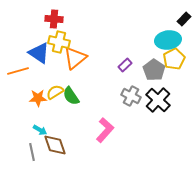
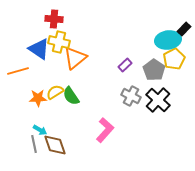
black rectangle: moved 10 px down
blue triangle: moved 4 px up
gray line: moved 2 px right, 8 px up
